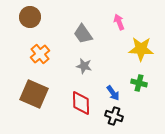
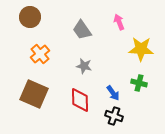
gray trapezoid: moved 1 px left, 4 px up
red diamond: moved 1 px left, 3 px up
